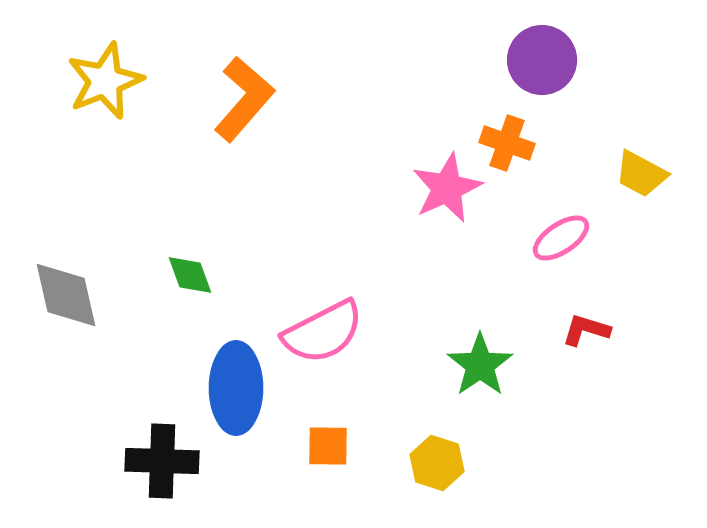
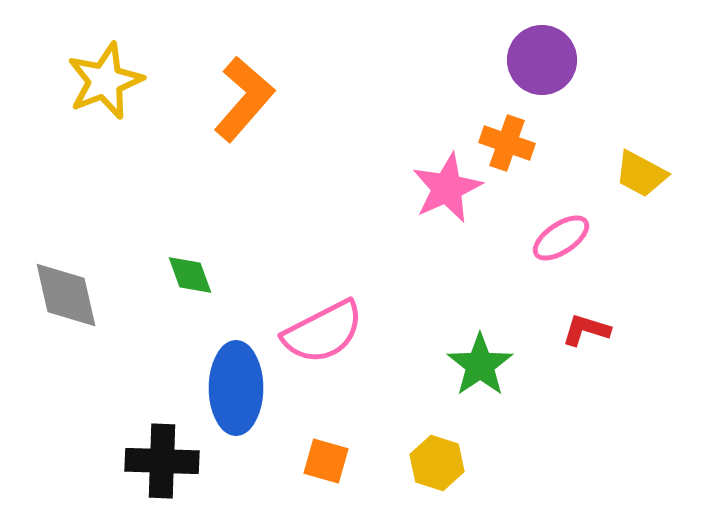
orange square: moved 2 px left, 15 px down; rotated 15 degrees clockwise
